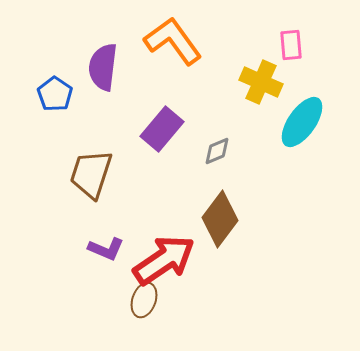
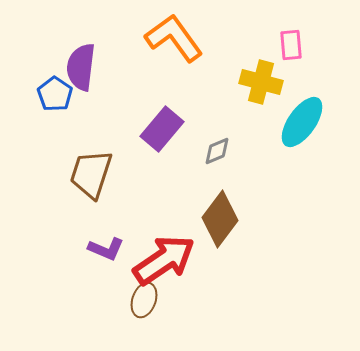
orange L-shape: moved 1 px right, 3 px up
purple semicircle: moved 22 px left
yellow cross: rotated 9 degrees counterclockwise
